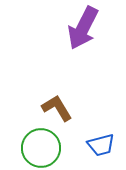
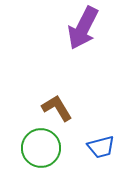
blue trapezoid: moved 2 px down
